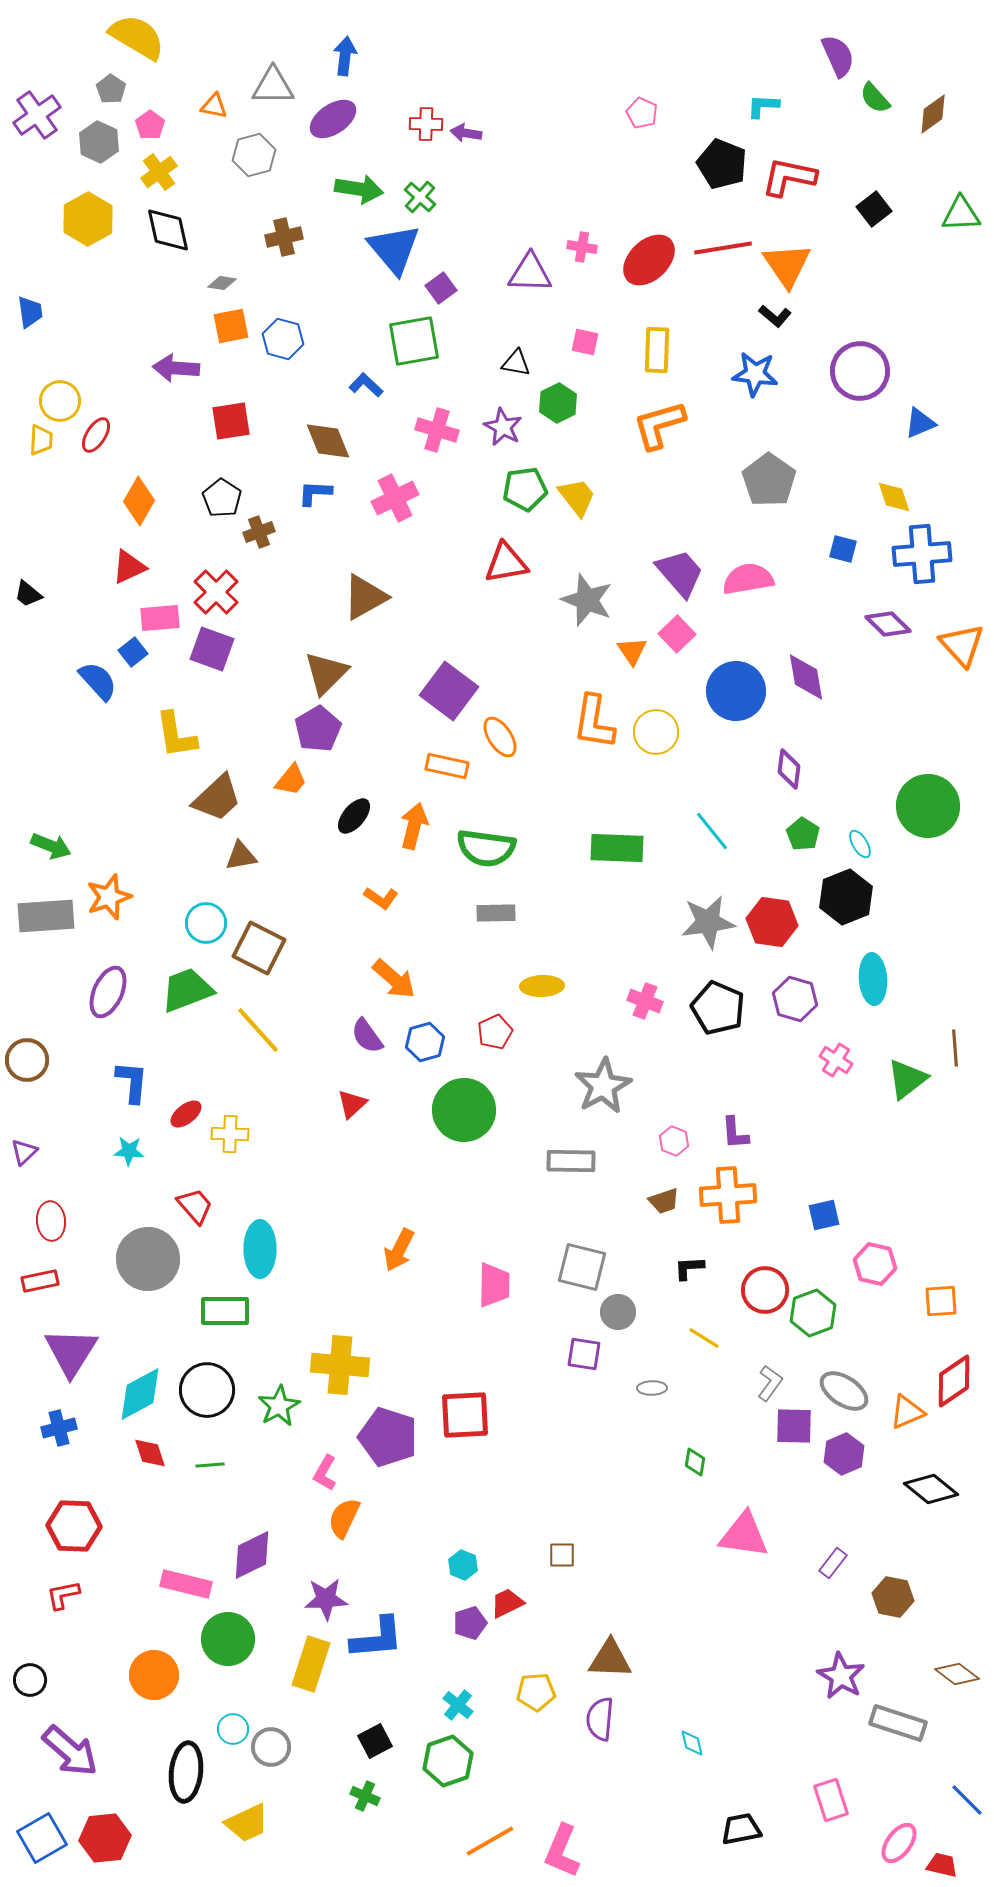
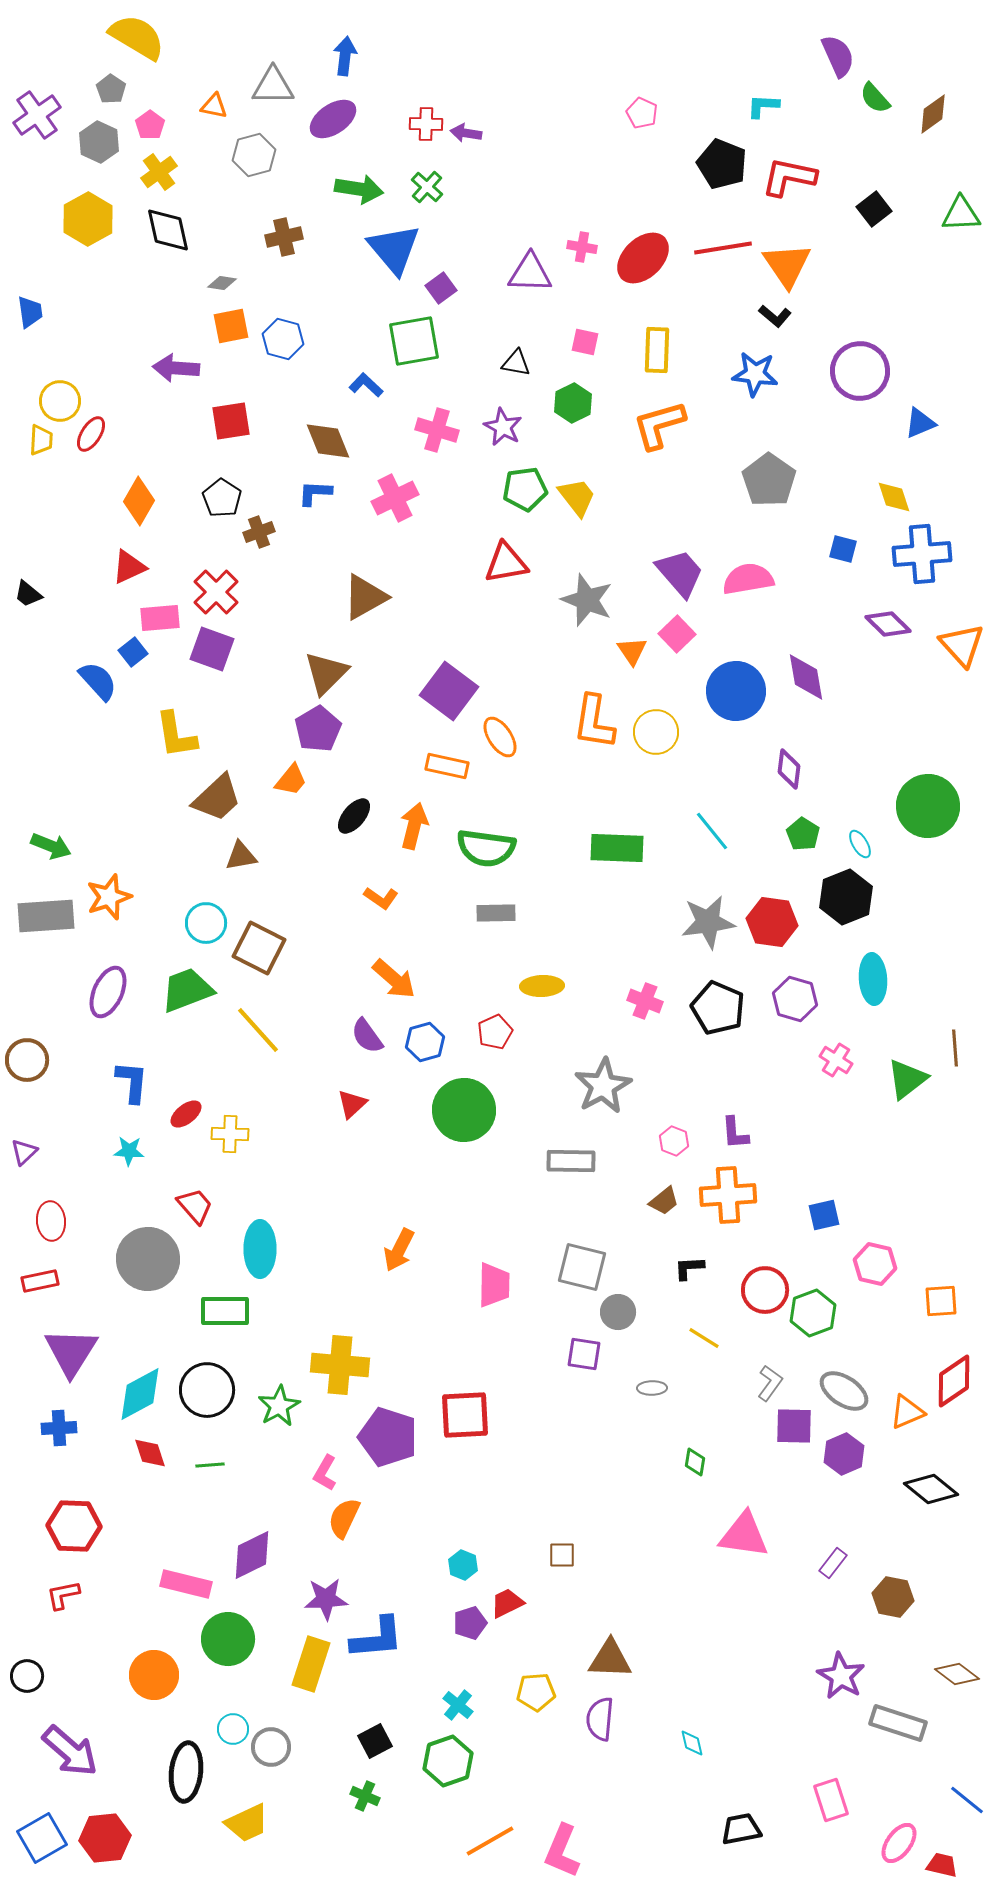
green cross at (420, 197): moved 7 px right, 10 px up
red ellipse at (649, 260): moved 6 px left, 2 px up
green hexagon at (558, 403): moved 15 px right
red ellipse at (96, 435): moved 5 px left, 1 px up
brown trapezoid at (664, 1201): rotated 20 degrees counterclockwise
blue cross at (59, 1428): rotated 12 degrees clockwise
black circle at (30, 1680): moved 3 px left, 4 px up
blue line at (967, 1800): rotated 6 degrees counterclockwise
